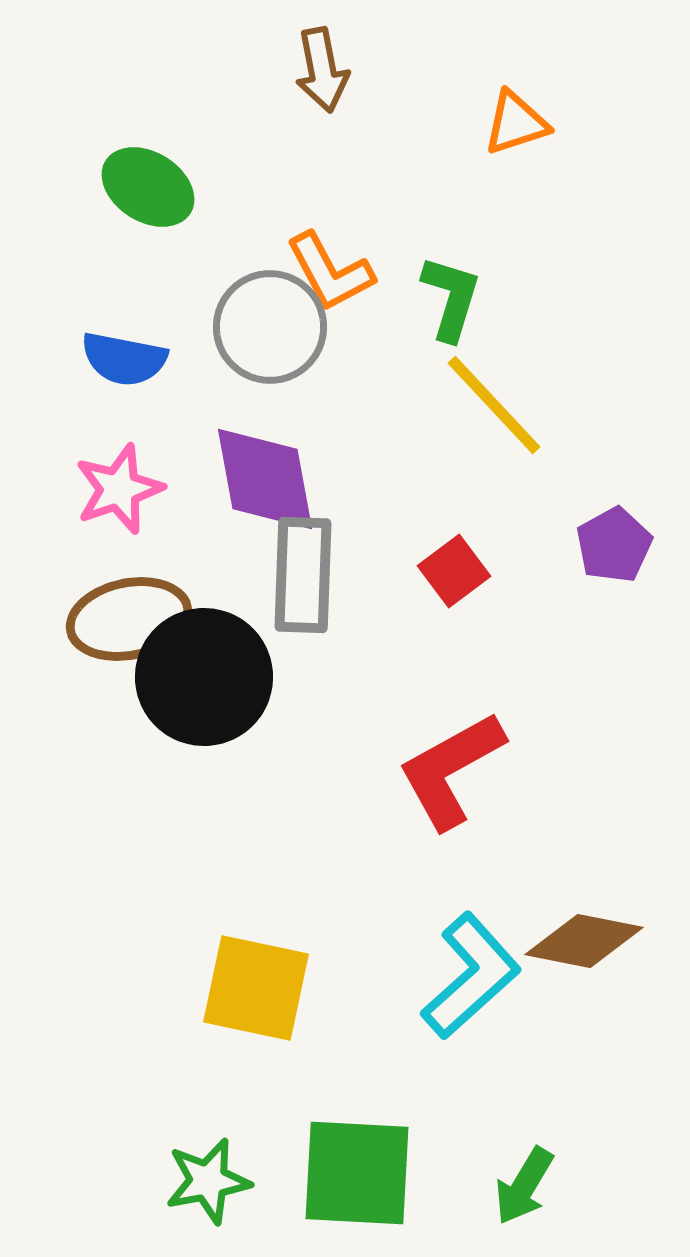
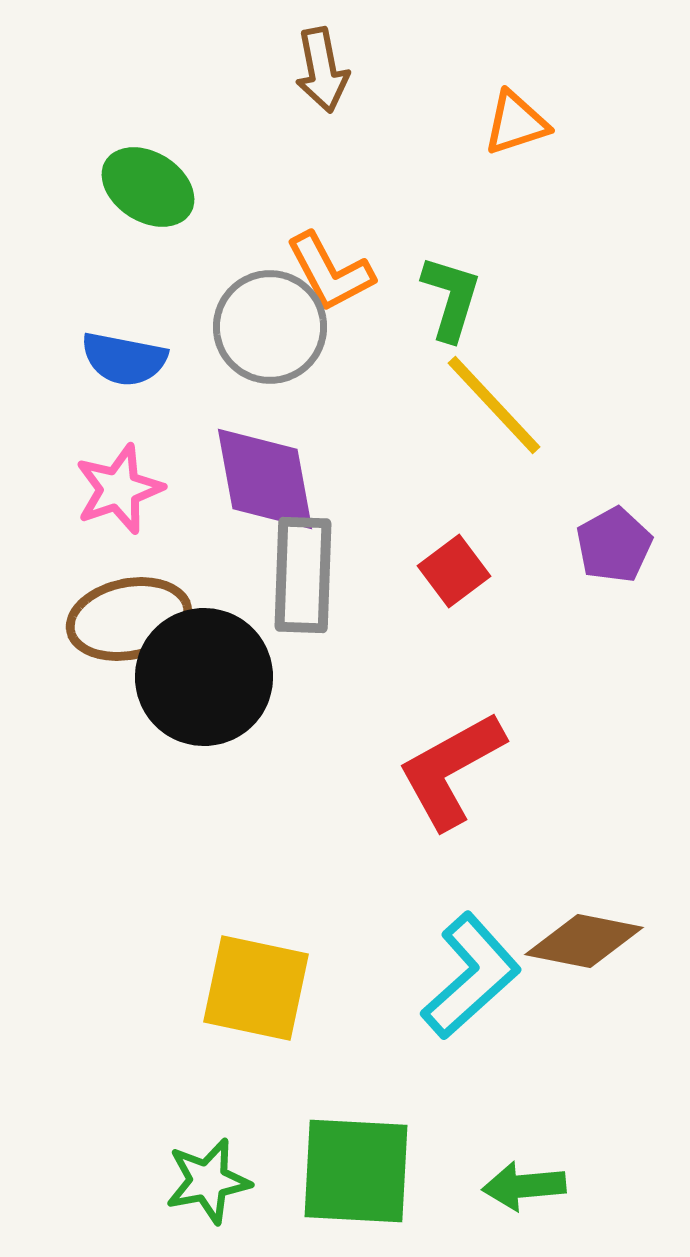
green square: moved 1 px left, 2 px up
green arrow: rotated 54 degrees clockwise
